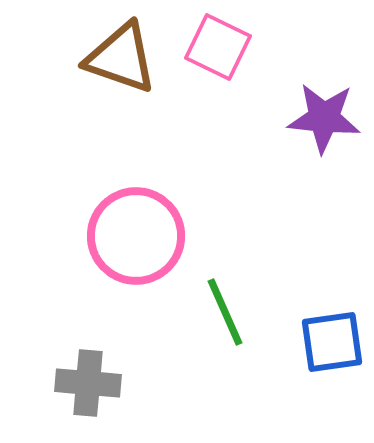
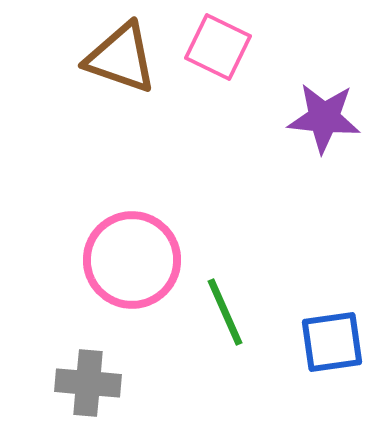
pink circle: moved 4 px left, 24 px down
